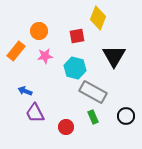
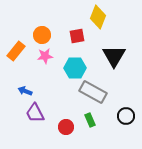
yellow diamond: moved 1 px up
orange circle: moved 3 px right, 4 px down
cyan hexagon: rotated 15 degrees counterclockwise
green rectangle: moved 3 px left, 3 px down
